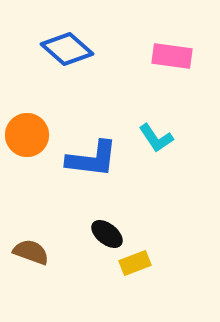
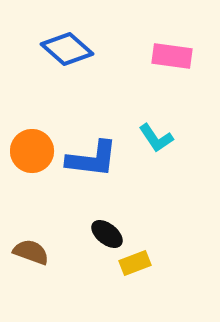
orange circle: moved 5 px right, 16 px down
